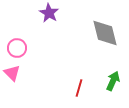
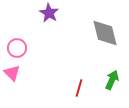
green arrow: moved 1 px left, 1 px up
